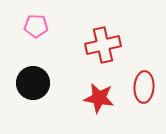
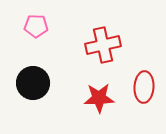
red star: rotated 12 degrees counterclockwise
